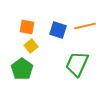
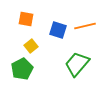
orange square: moved 1 px left, 8 px up
green trapezoid: rotated 16 degrees clockwise
green pentagon: rotated 10 degrees clockwise
